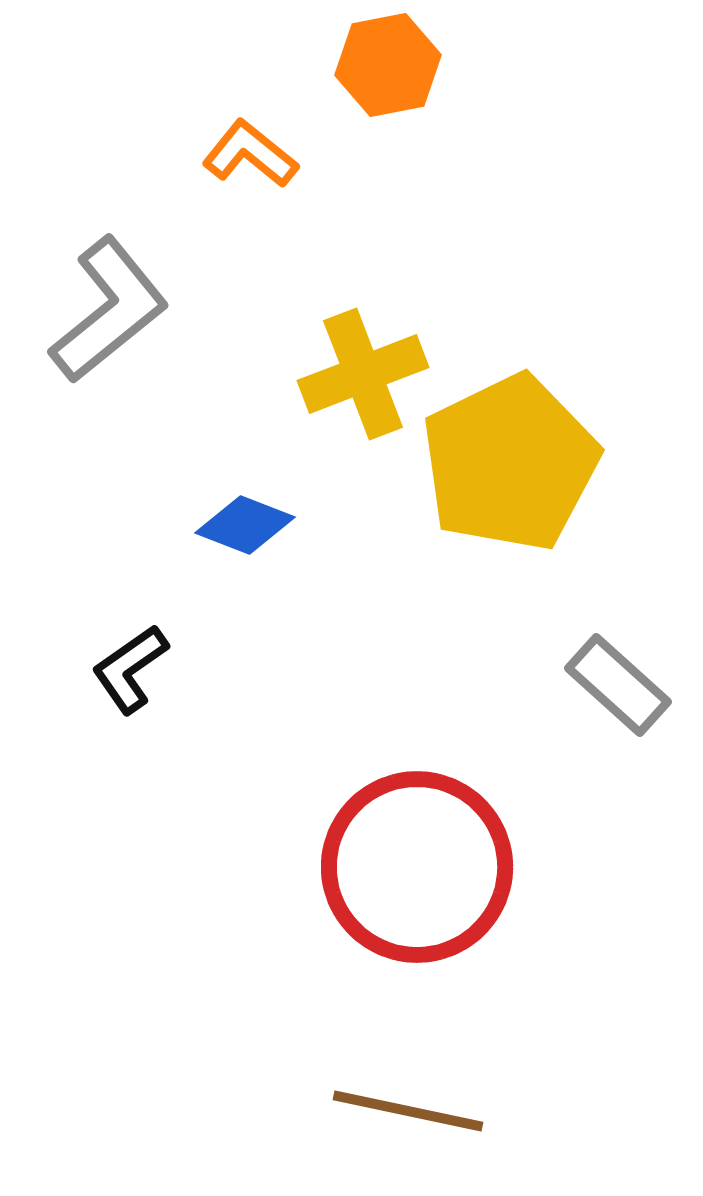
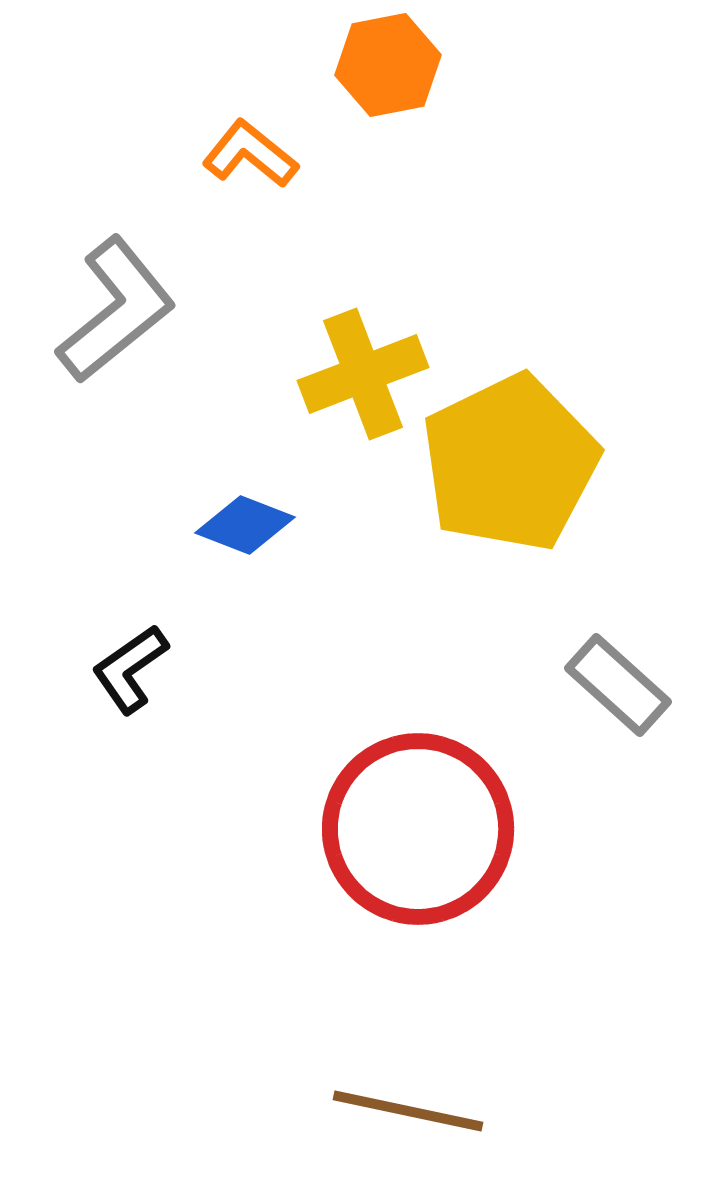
gray L-shape: moved 7 px right
red circle: moved 1 px right, 38 px up
